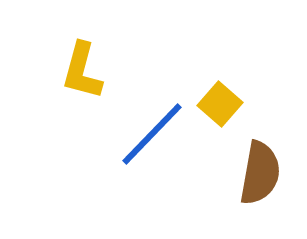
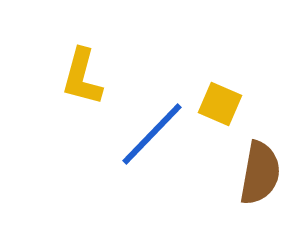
yellow L-shape: moved 6 px down
yellow square: rotated 18 degrees counterclockwise
